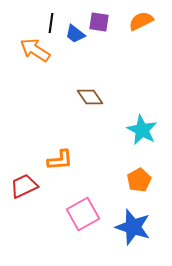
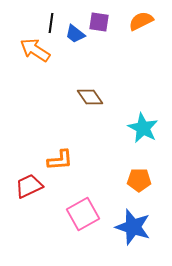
cyan star: moved 1 px right, 2 px up
orange pentagon: rotated 30 degrees clockwise
red trapezoid: moved 5 px right
